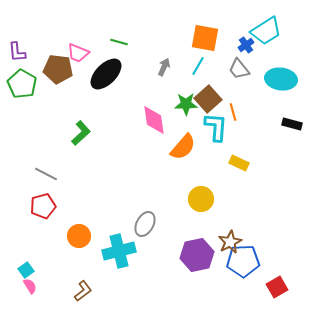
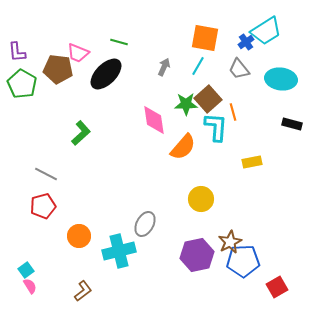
blue cross: moved 3 px up
yellow rectangle: moved 13 px right, 1 px up; rotated 36 degrees counterclockwise
